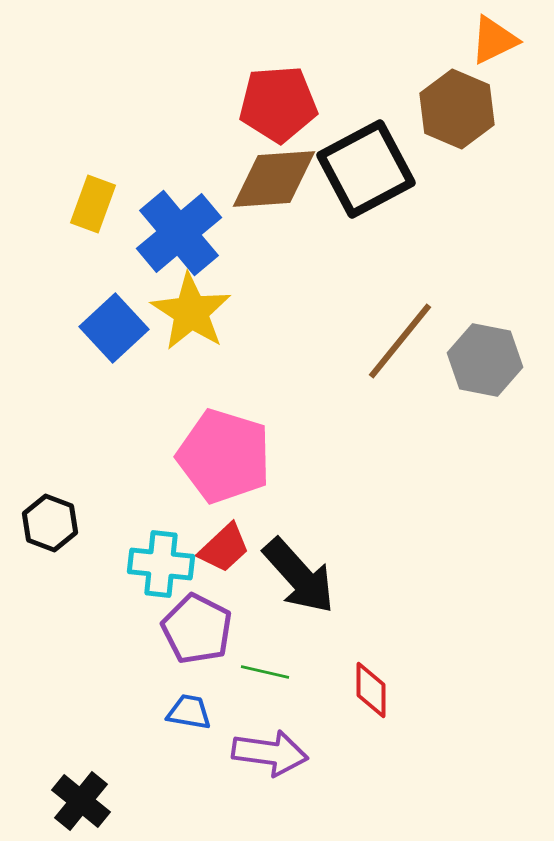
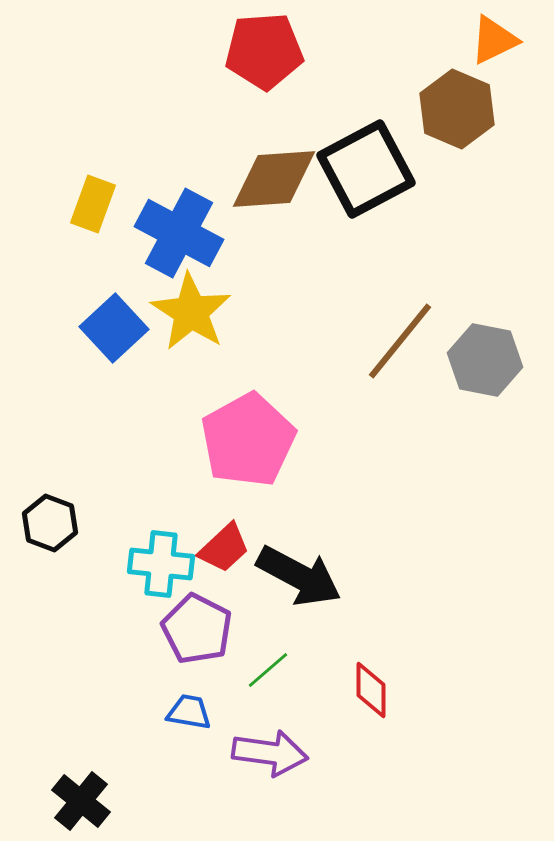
red pentagon: moved 14 px left, 53 px up
blue cross: rotated 22 degrees counterclockwise
pink pentagon: moved 24 px right, 16 px up; rotated 26 degrees clockwise
black arrow: rotated 20 degrees counterclockwise
green line: moved 3 px right, 2 px up; rotated 54 degrees counterclockwise
